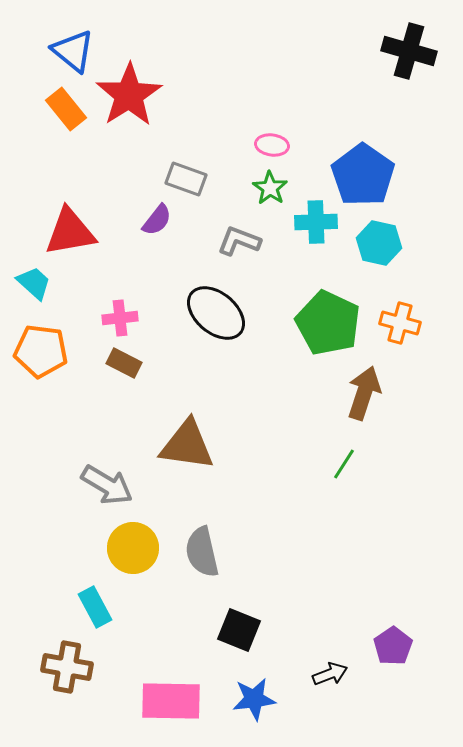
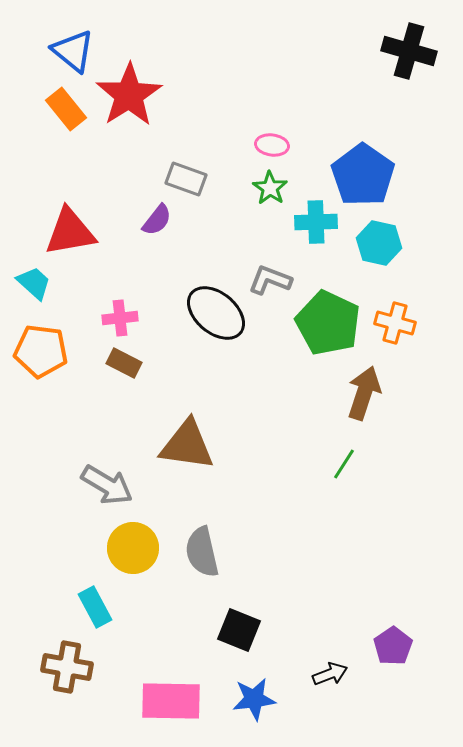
gray L-shape: moved 31 px right, 39 px down
orange cross: moved 5 px left
